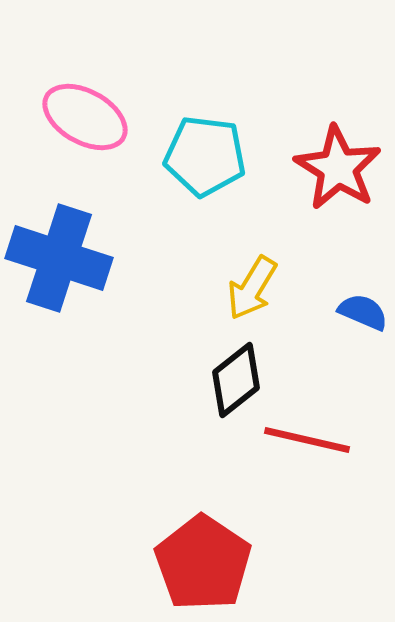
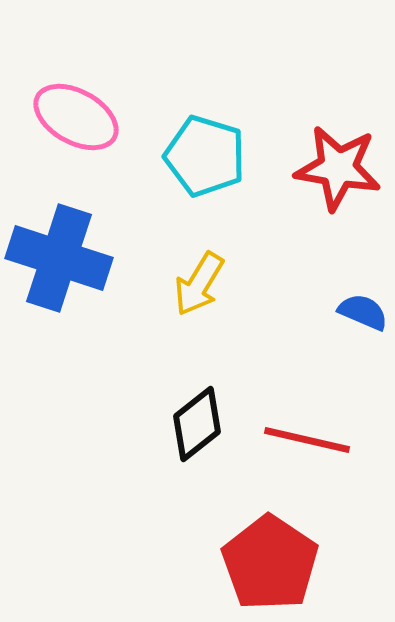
pink ellipse: moved 9 px left
cyan pentagon: rotated 10 degrees clockwise
red star: rotated 22 degrees counterclockwise
yellow arrow: moved 53 px left, 4 px up
black diamond: moved 39 px left, 44 px down
red pentagon: moved 67 px right
